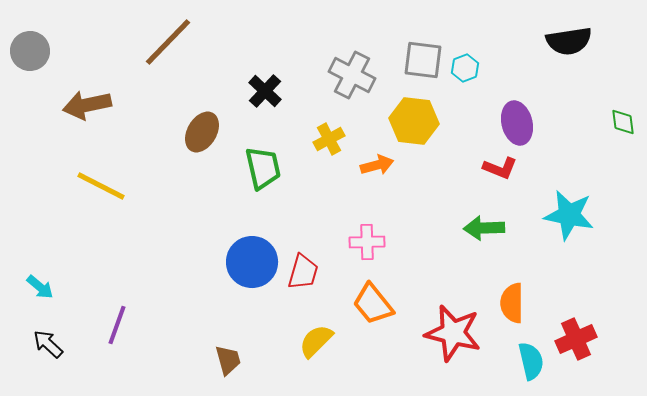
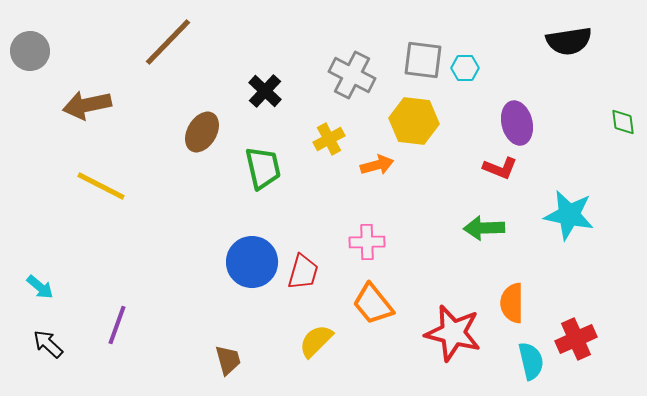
cyan hexagon: rotated 20 degrees clockwise
